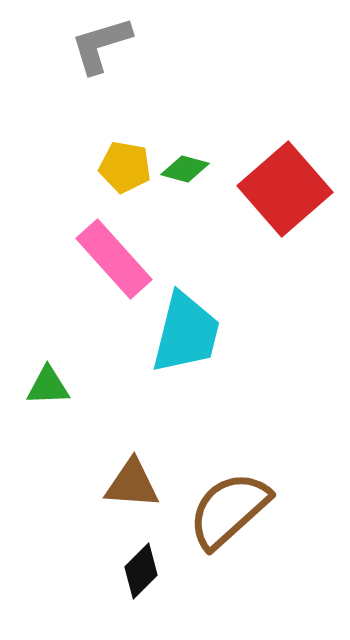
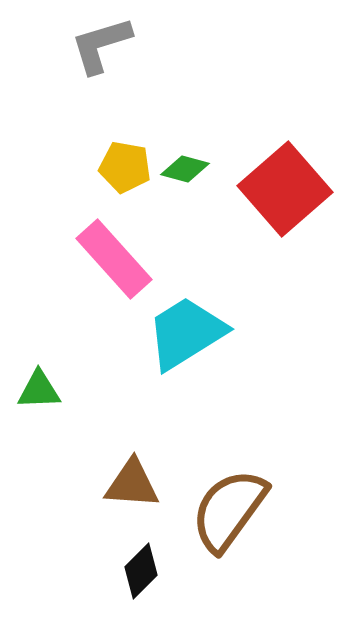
cyan trapezoid: rotated 136 degrees counterclockwise
green triangle: moved 9 px left, 4 px down
brown semicircle: rotated 12 degrees counterclockwise
